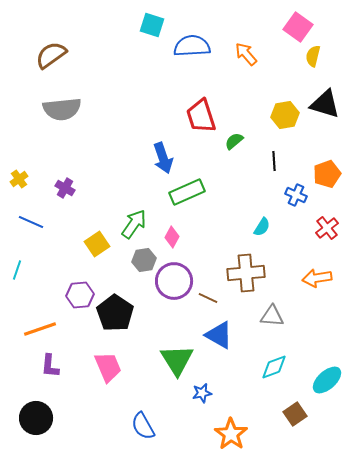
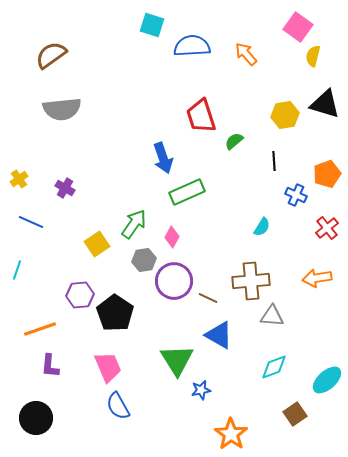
brown cross at (246, 273): moved 5 px right, 8 px down
blue star at (202, 393): moved 1 px left, 3 px up
blue semicircle at (143, 426): moved 25 px left, 20 px up
